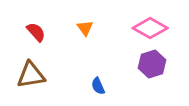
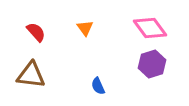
pink diamond: rotated 24 degrees clockwise
brown triangle: rotated 16 degrees clockwise
